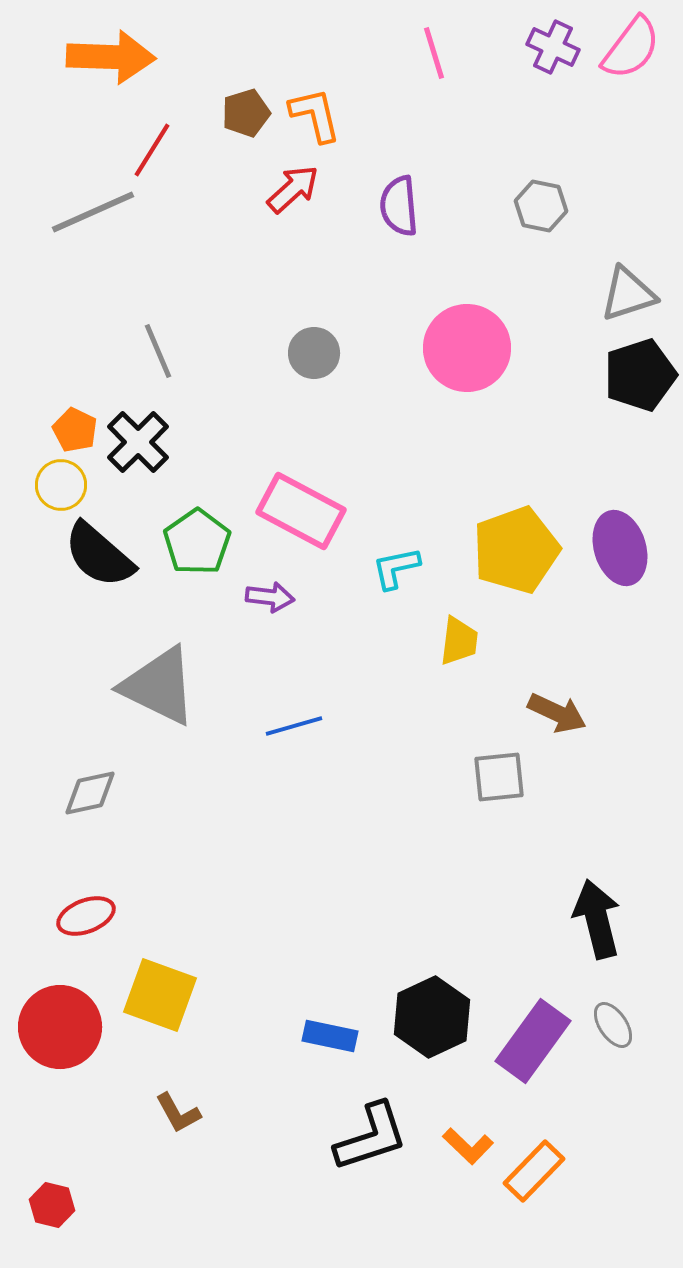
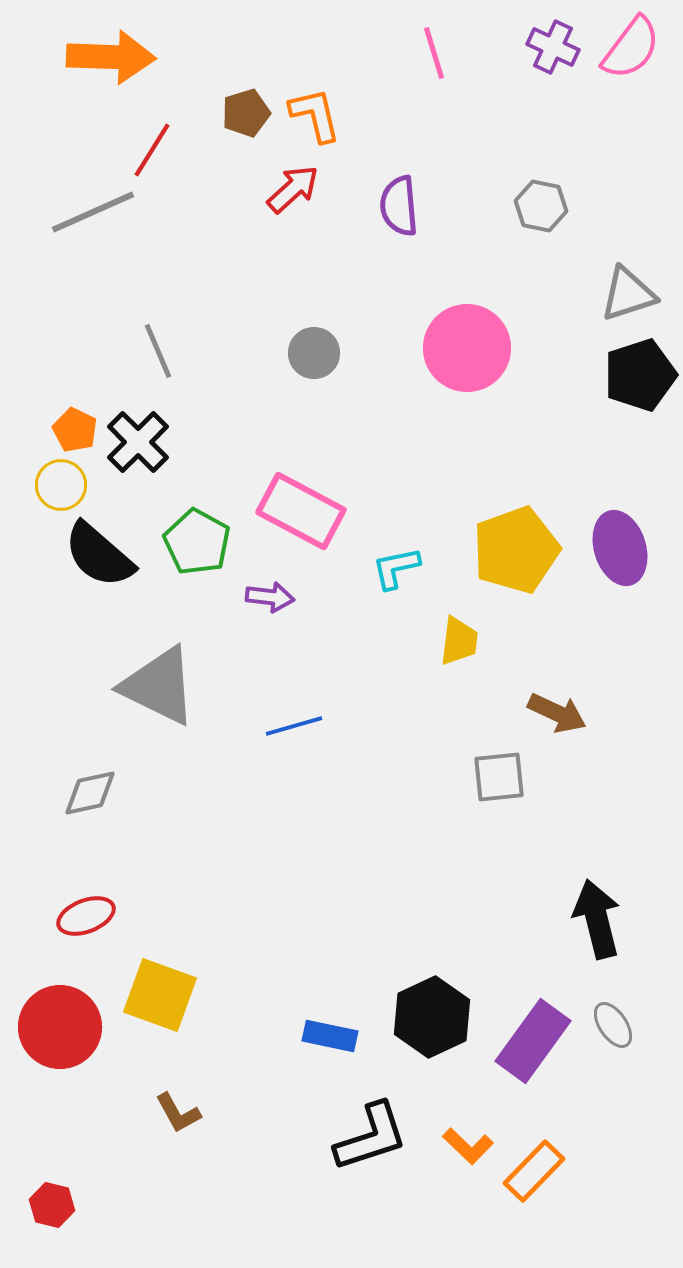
green pentagon at (197, 542): rotated 8 degrees counterclockwise
